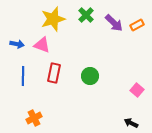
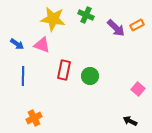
green cross: rotated 21 degrees counterclockwise
yellow star: rotated 25 degrees clockwise
purple arrow: moved 2 px right, 5 px down
blue arrow: rotated 24 degrees clockwise
red rectangle: moved 10 px right, 3 px up
pink square: moved 1 px right, 1 px up
black arrow: moved 1 px left, 2 px up
